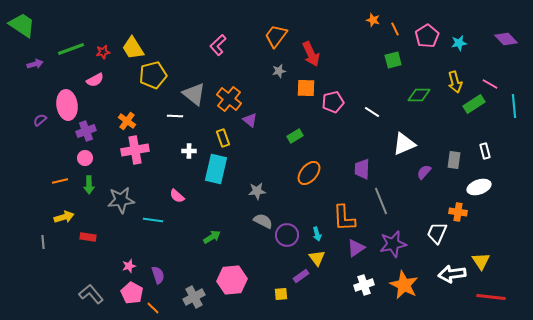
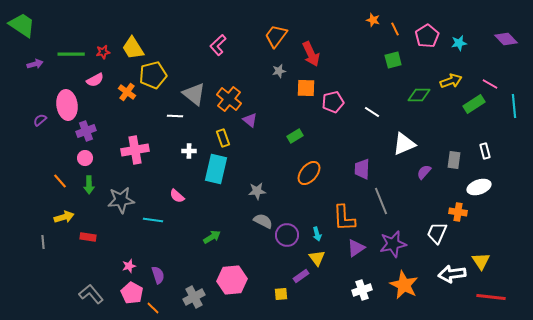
green line at (71, 49): moved 5 px down; rotated 20 degrees clockwise
yellow arrow at (455, 82): moved 4 px left, 1 px up; rotated 95 degrees counterclockwise
orange cross at (127, 121): moved 29 px up
orange line at (60, 181): rotated 63 degrees clockwise
white cross at (364, 285): moved 2 px left, 5 px down
